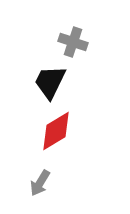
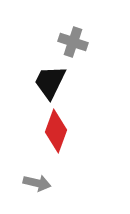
red diamond: rotated 39 degrees counterclockwise
gray arrow: moved 3 px left; rotated 108 degrees counterclockwise
